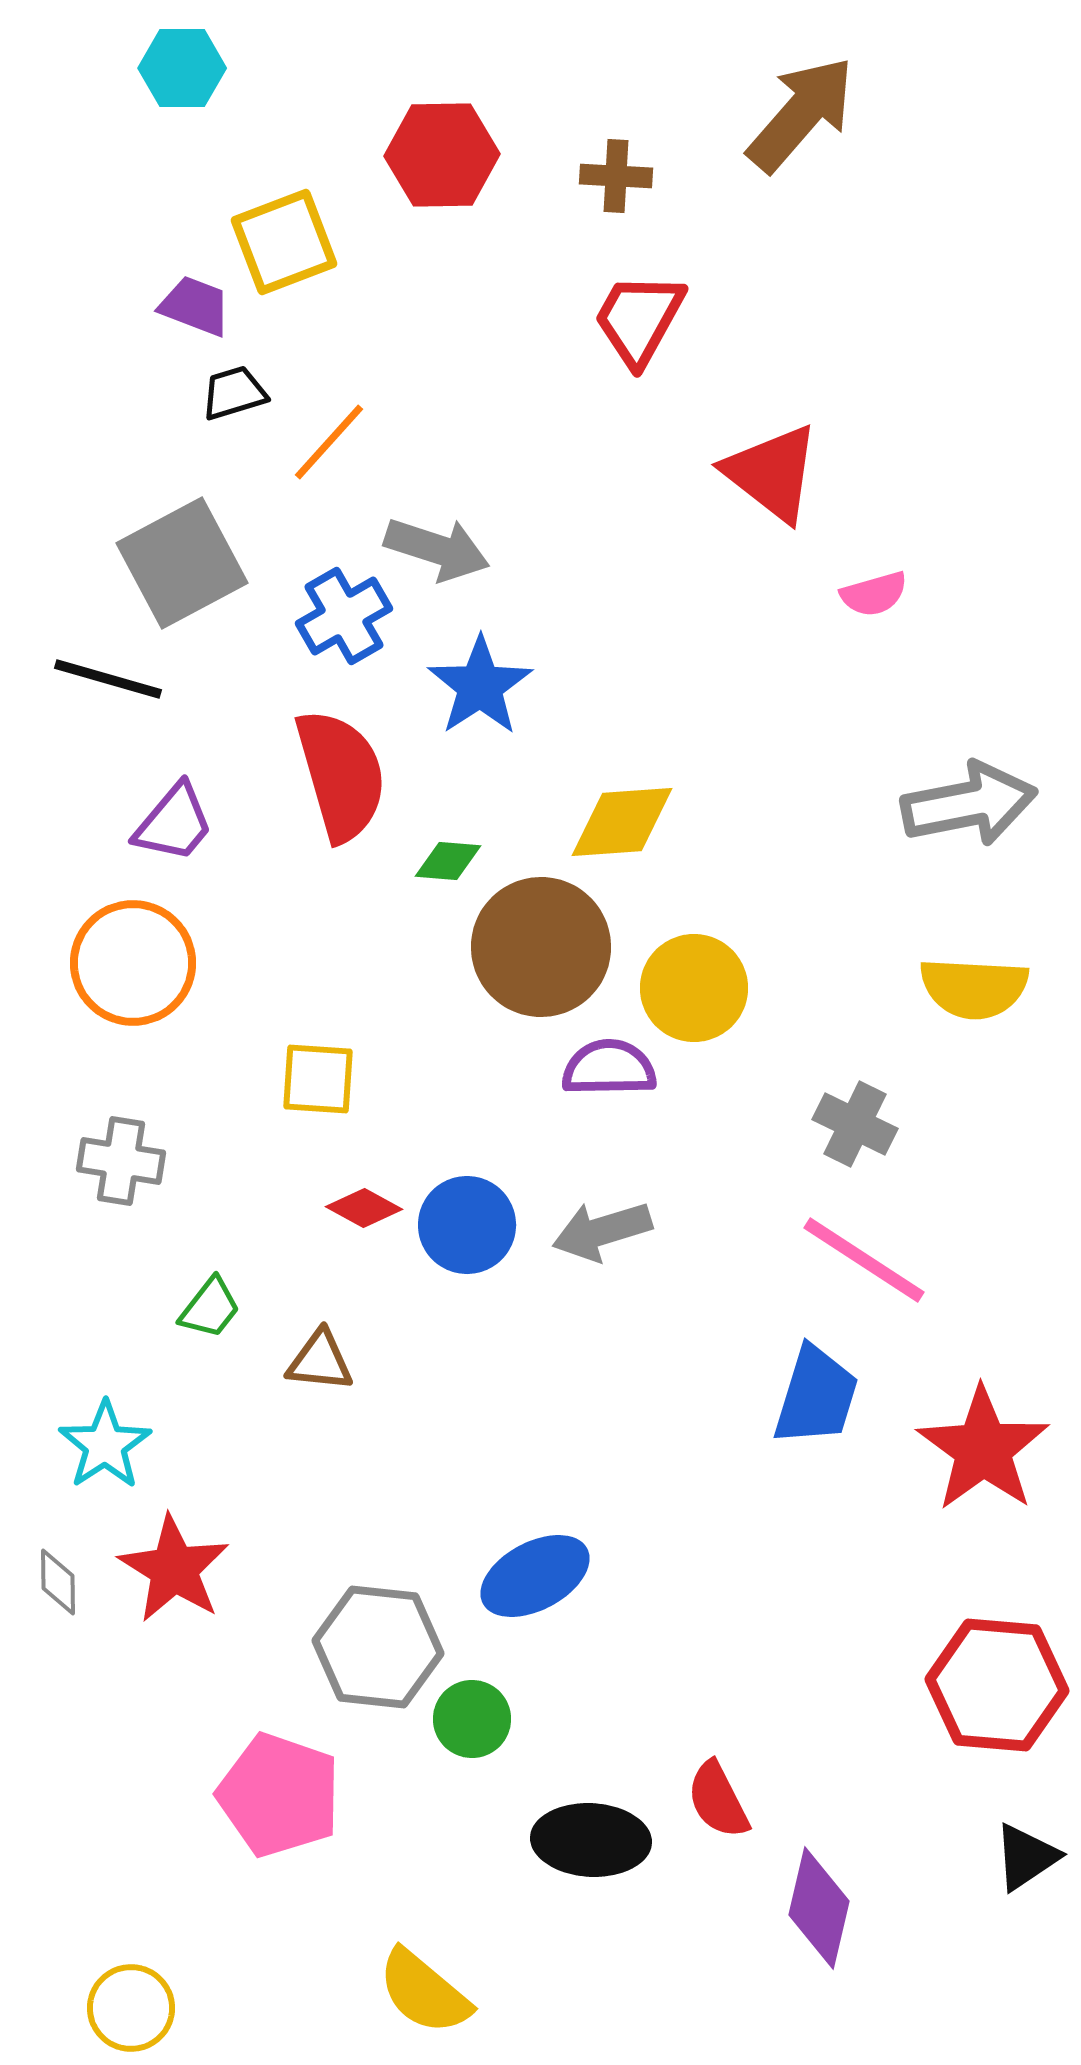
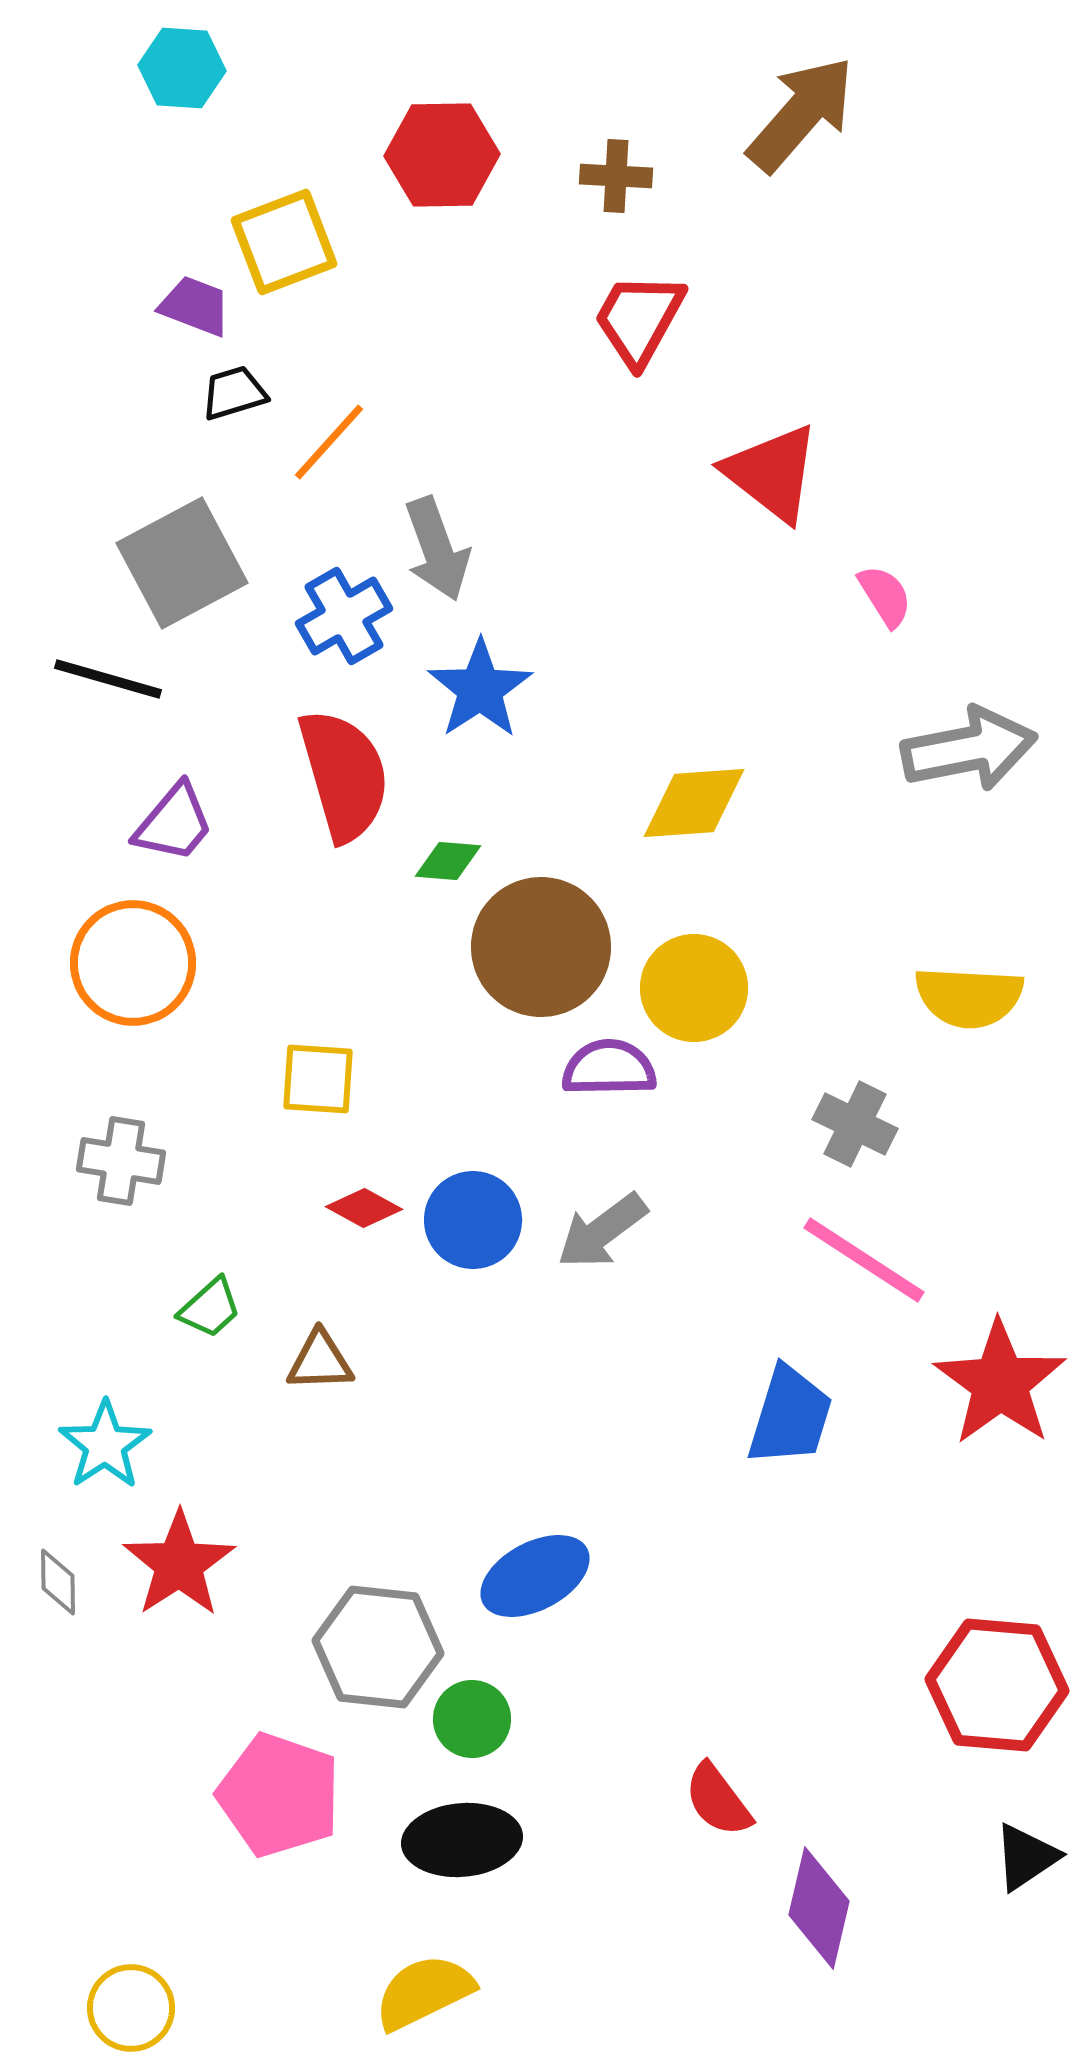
cyan hexagon at (182, 68): rotated 4 degrees clockwise
gray arrow at (437, 549): rotated 52 degrees clockwise
pink semicircle at (874, 594): moved 11 px right, 2 px down; rotated 106 degrees counterclockwise
blue star at (480, 686): moved 3 px down
red semicircle at (341, 775): moved 3 px right
gray arrow at (969, 804): moved 55 px up
yellow diamond at (622, 822): moved 72 px right, 19 px up
yellow semicircle at (974, 988): moved 5 px left, 9 px down
blue circle at (467, 1225): moved 6 px right, 5 px up
gray arrow at (602, 1231): rotated 20 degrees counterclockwise
green trapezoid at (210, 1308): rotated 10 degrees clockwise
brown triangle at (320, 1361): rotated 8 degrees counterclockwise
blue trapezoid at (816, 1396): moved 26 px left, 20 px down
red star at (983, 1449): moved 17 px right, 66 px up
red star at (174, 1569): moved 5 px right, 5 px up; rotated 7 degrees clockwise
red semicircle at (718, 1800): rotated 10 degrees counterclockwise
black ellipse at (591, 1840): moved 129 px left; rotated 8 degrees counterclockwise
yellow semicircle at (424, 1992): rotated 114 degrees clockwise
